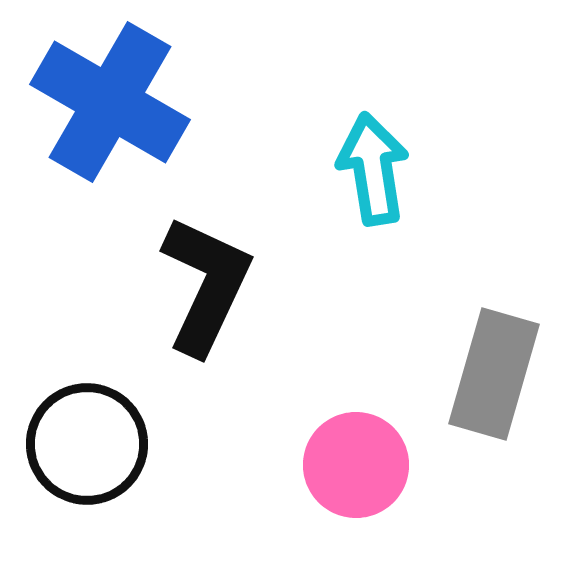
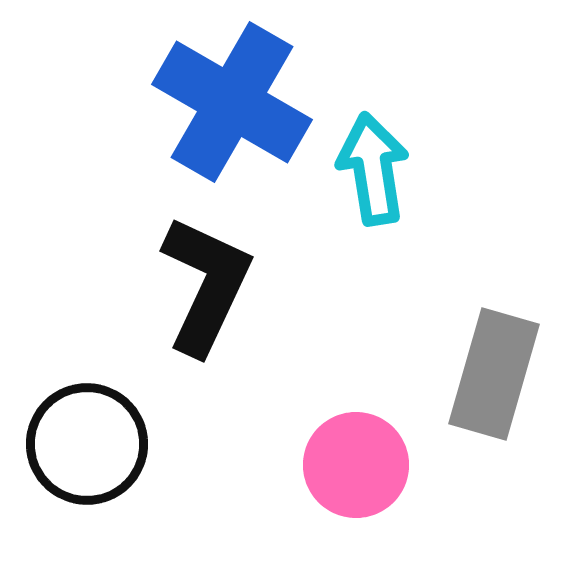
blue cross: moved 122 px right
